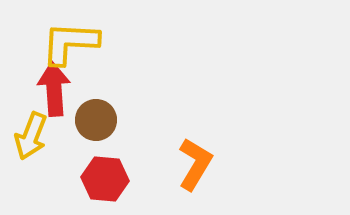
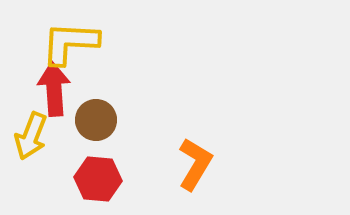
red hexagon: moved 7 px left
